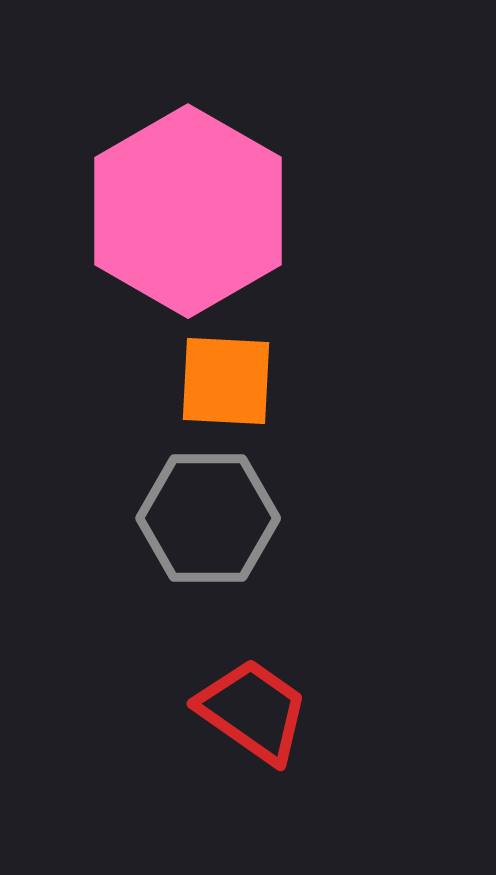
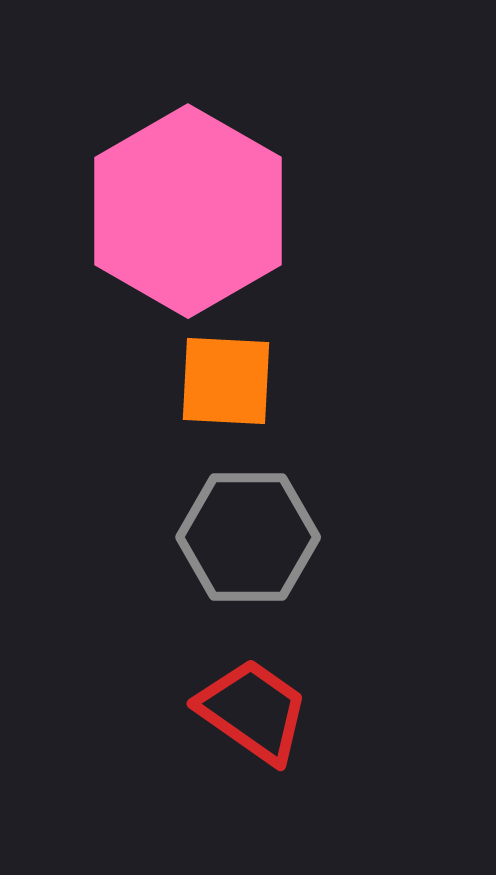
gray hexagon: moved 40 px right, 19 px down
